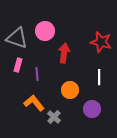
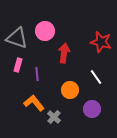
white line: moved 3 px left; rotated 35 degrees counterclockwise
